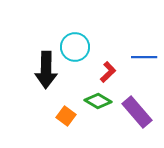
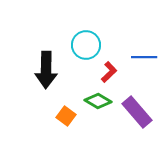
cyan circle: moved 11 px right, 2 px up
red L-shape: moved 1 px right
